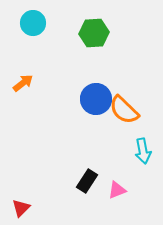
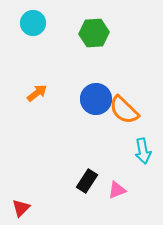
orange arrow: moved 14 px right, 10 px down
